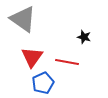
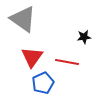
black star: rotated 24 degrees counterclockwise
